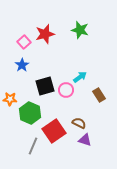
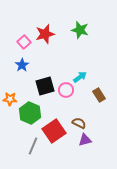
purple triangle: rotated 32 degrees counterclockwise
